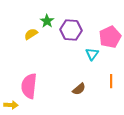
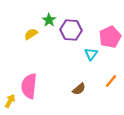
green star: moved 2 px right, 1 px up
cyan triangle: moved 1 px left
orange line: rotated 40 degrees clockwise
yellow arrow: moved 1 px left, 4 px up; rotated 64 degrees counterclockwise
